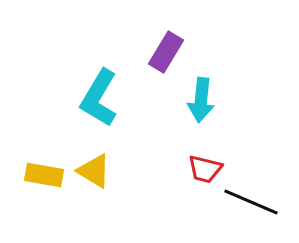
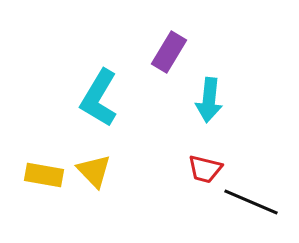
purple rectangle: moved 3 px right
cyan arrow: moved 8 px right
yellow triangle: rotated 15 degrees clockwise
